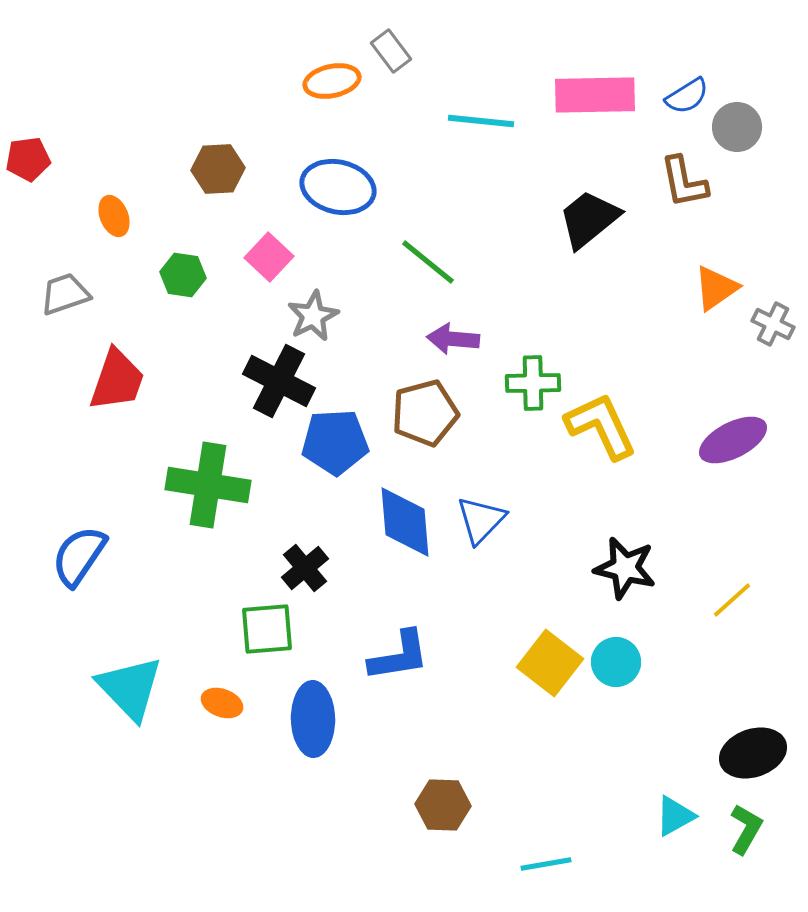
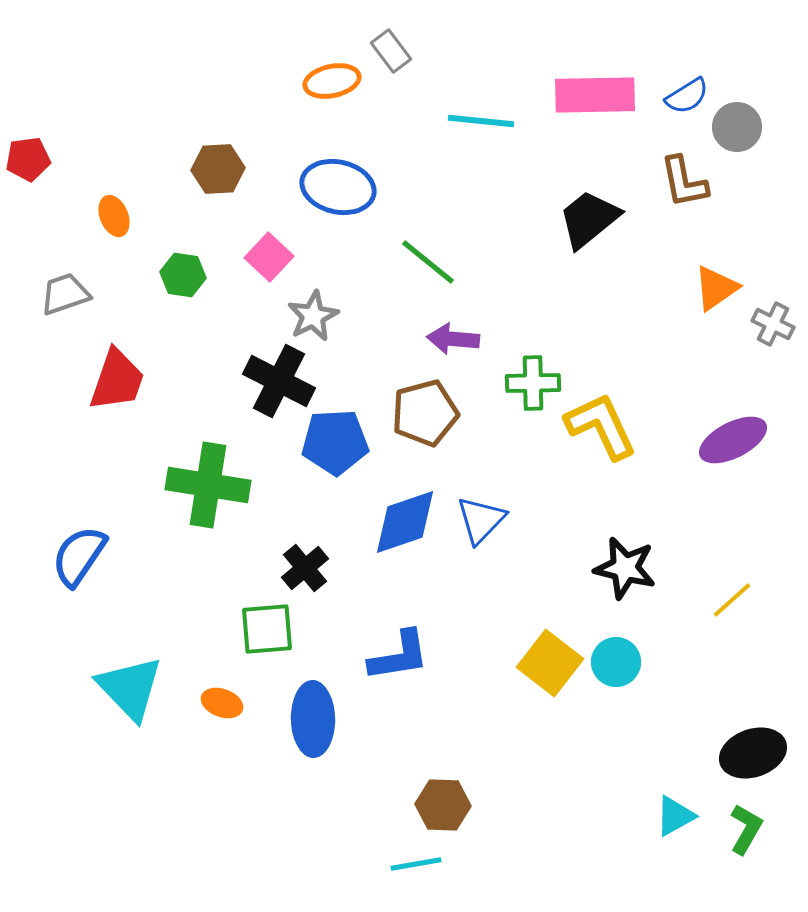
blue diamond at (405, 522): rotated 76 degrees clockwise
cyan line at (546, 864): moved 130 px left
